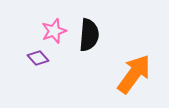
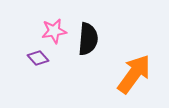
pink star: rotated 10 degrees clockwise
black semicircle: moved 1 px left, 4 px down
